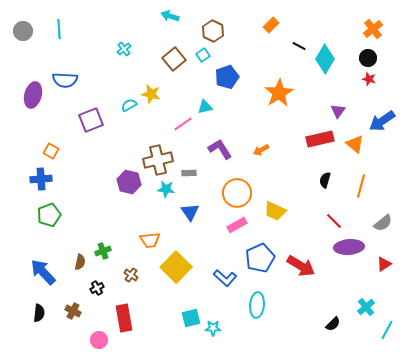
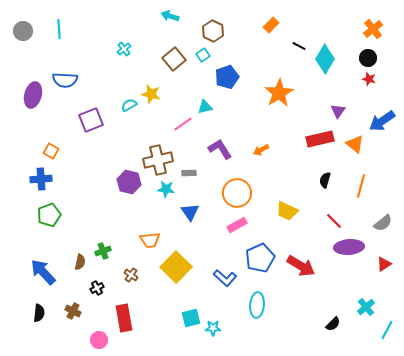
yellow trapezoid at (275, 211): moved 12 px right
